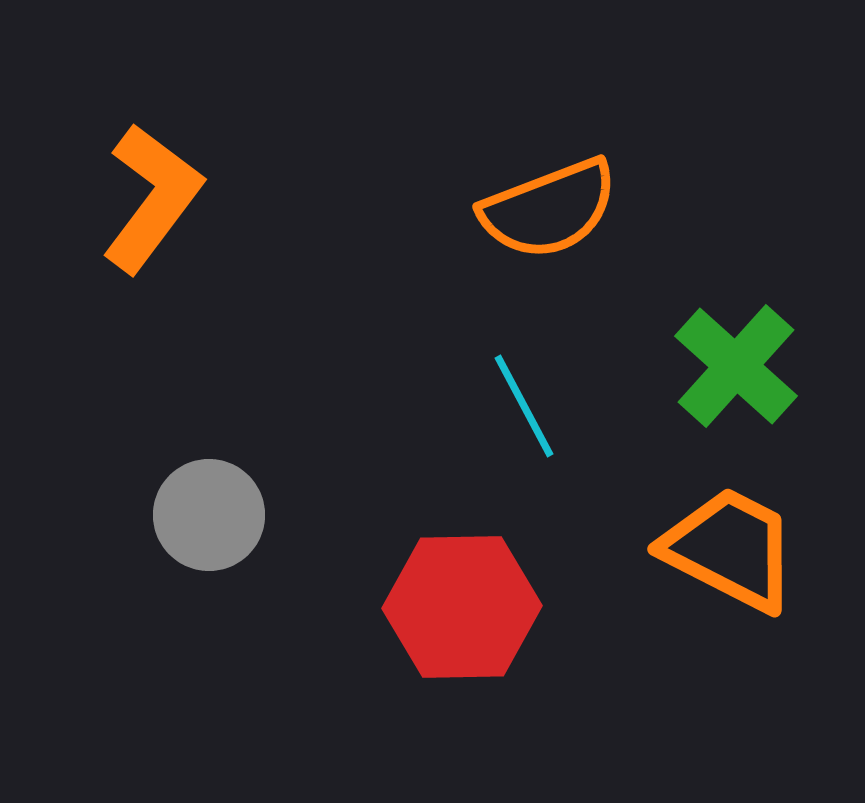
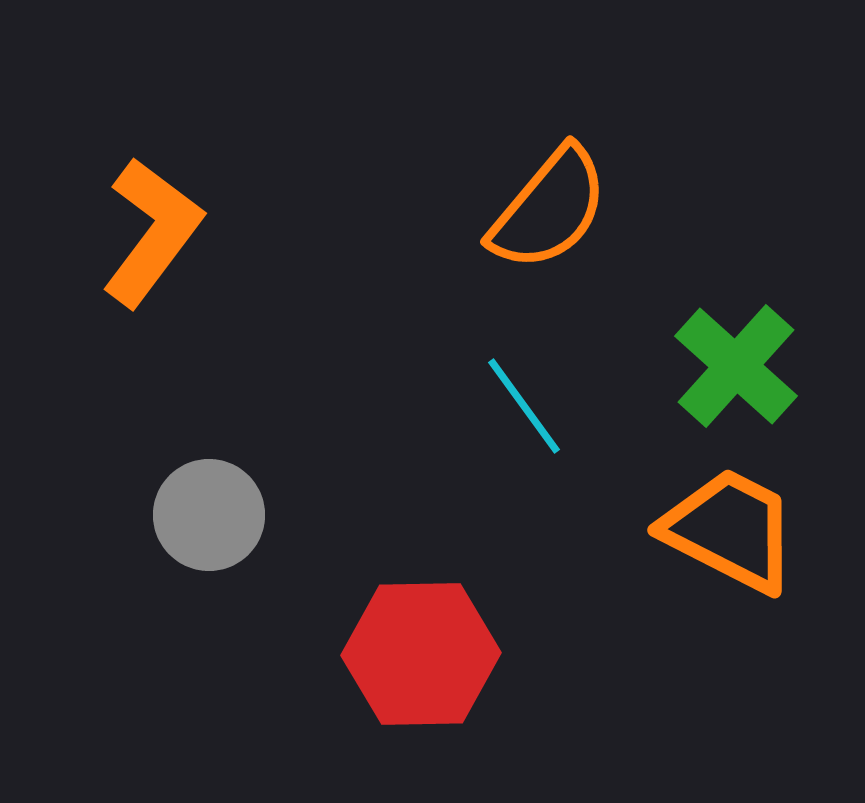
orange L-shape: moved 34 px down
orange semicircle: rotated 29 degrees counterclockwise
cyan line: rotated 8 degrees counterclockwise
orange trapezoid: moved 19 px up
red hexagon: moved 41 px left, 47 px down
